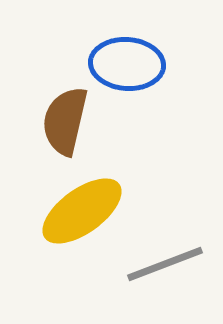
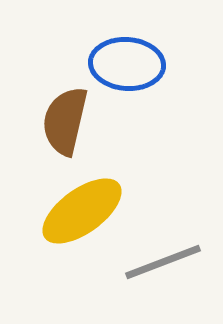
gray line: moved 2 px left, 2 px up
